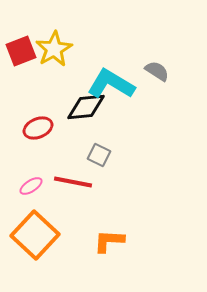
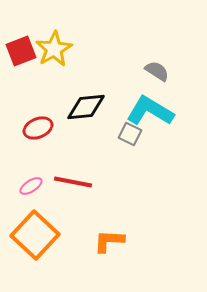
cyan L-shape: moved 39 px right, 27 px down
gray square: moved 31 px right, 21 px up
